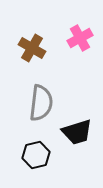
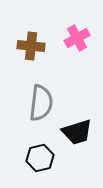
pink cross: moved 3 px left
brown cross: moved 1 px left, 2 px up; rotated 24 degrees counterclockwise
black hexagon: moved 4 px right, 3 px down
